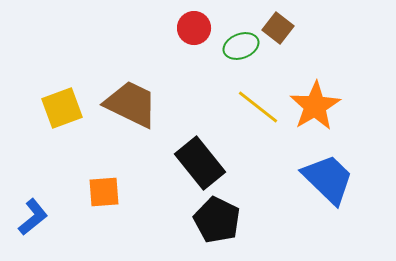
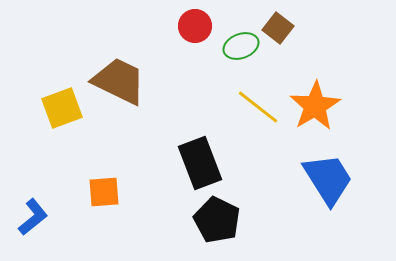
red circle: moved 1 px right, 2 px up
brown trapezoid: moved 12 px left, 23 px up
black rectangle: rotated 18 degrees clockwise
blue trapezoid: rotated 14 degrees clockwise
